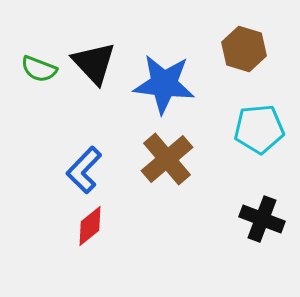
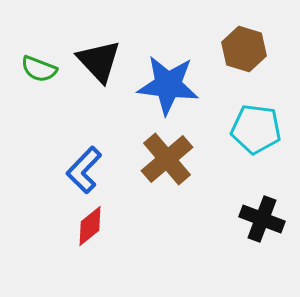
black triangle: moved 5 px right, 2 px up
blue star: moved 4 px right, 1 px down
cyan pentagon: moved 3 px left; rotated 12 degrees clockwise
